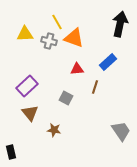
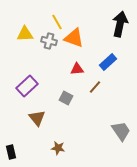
brown line: rotated 24 degrees clockwise
brown triangle: moved 7 px right, 5 px down
brown star: moved 4 px right, 18 px down
